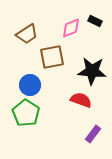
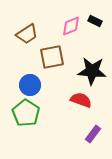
pink diamond: moved 2 px up
